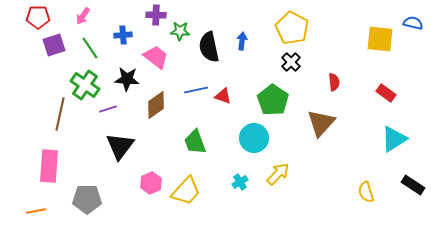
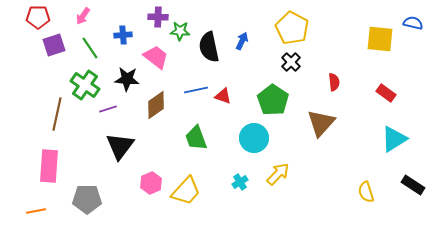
purple cross: moved 2 px right, 2 px down
blue arrow: rotated 18 degrees clockwise
brown line: moved 3 px left
green trapezoid: moved 1 px right, 4 px up
